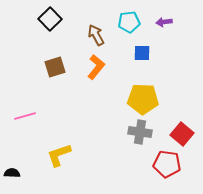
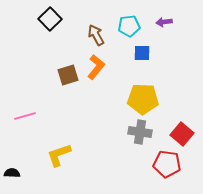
cyan pentagon: moved 4 px down
brown square: moved 13 px right, 8 px down
